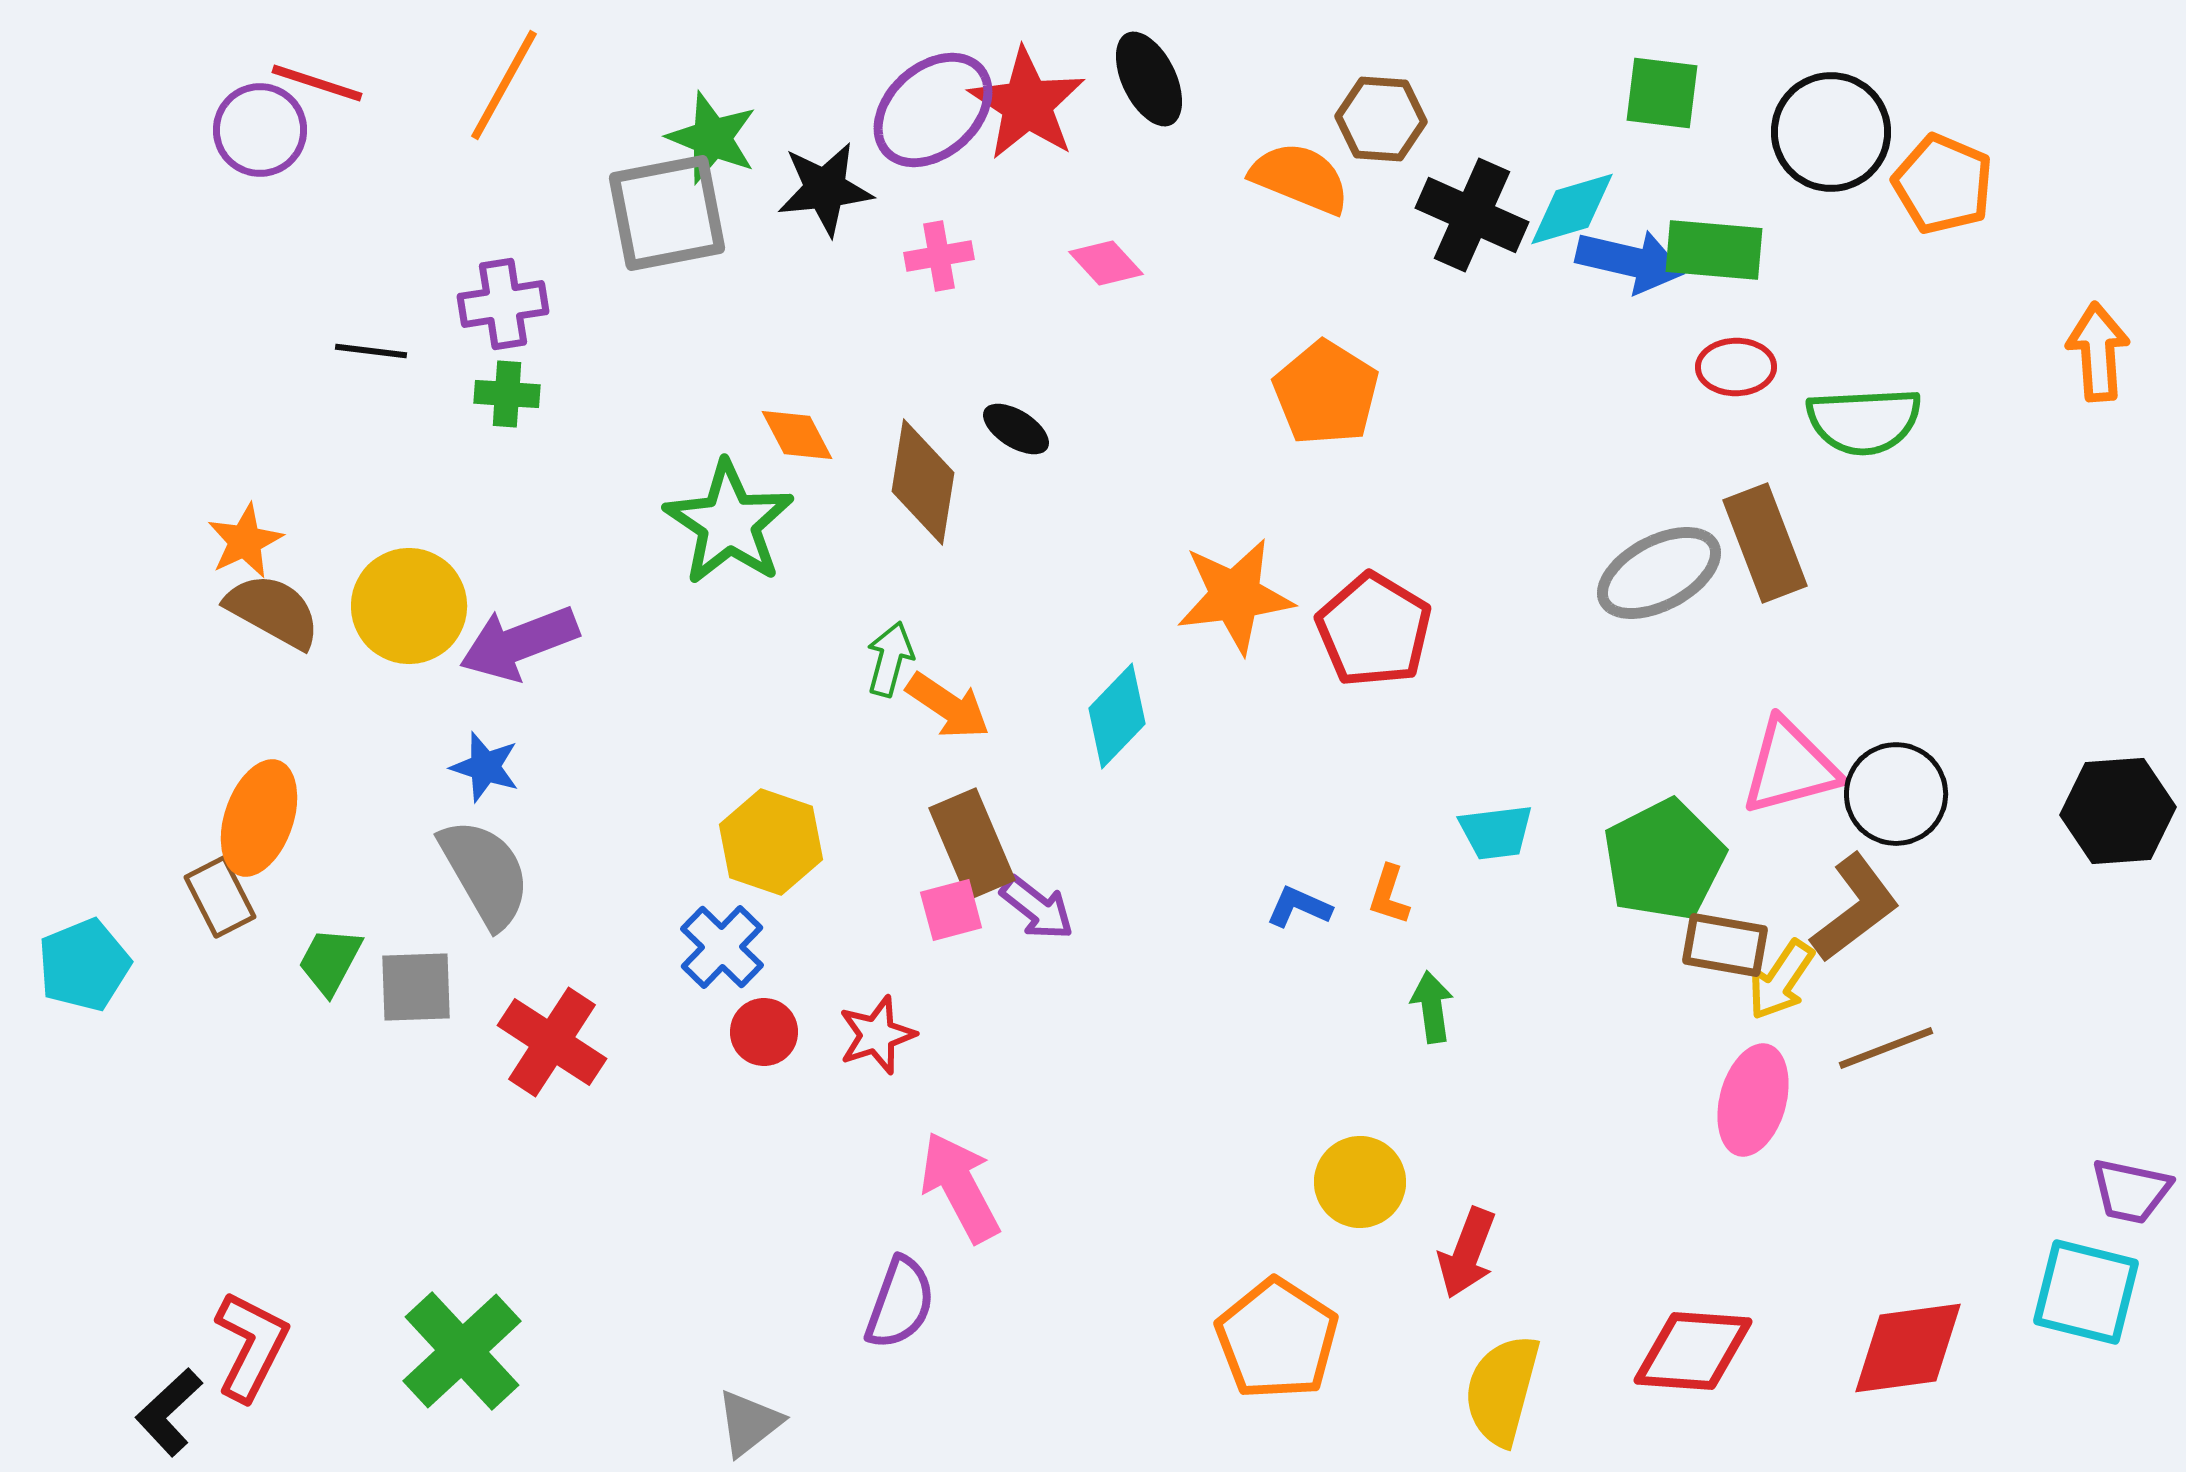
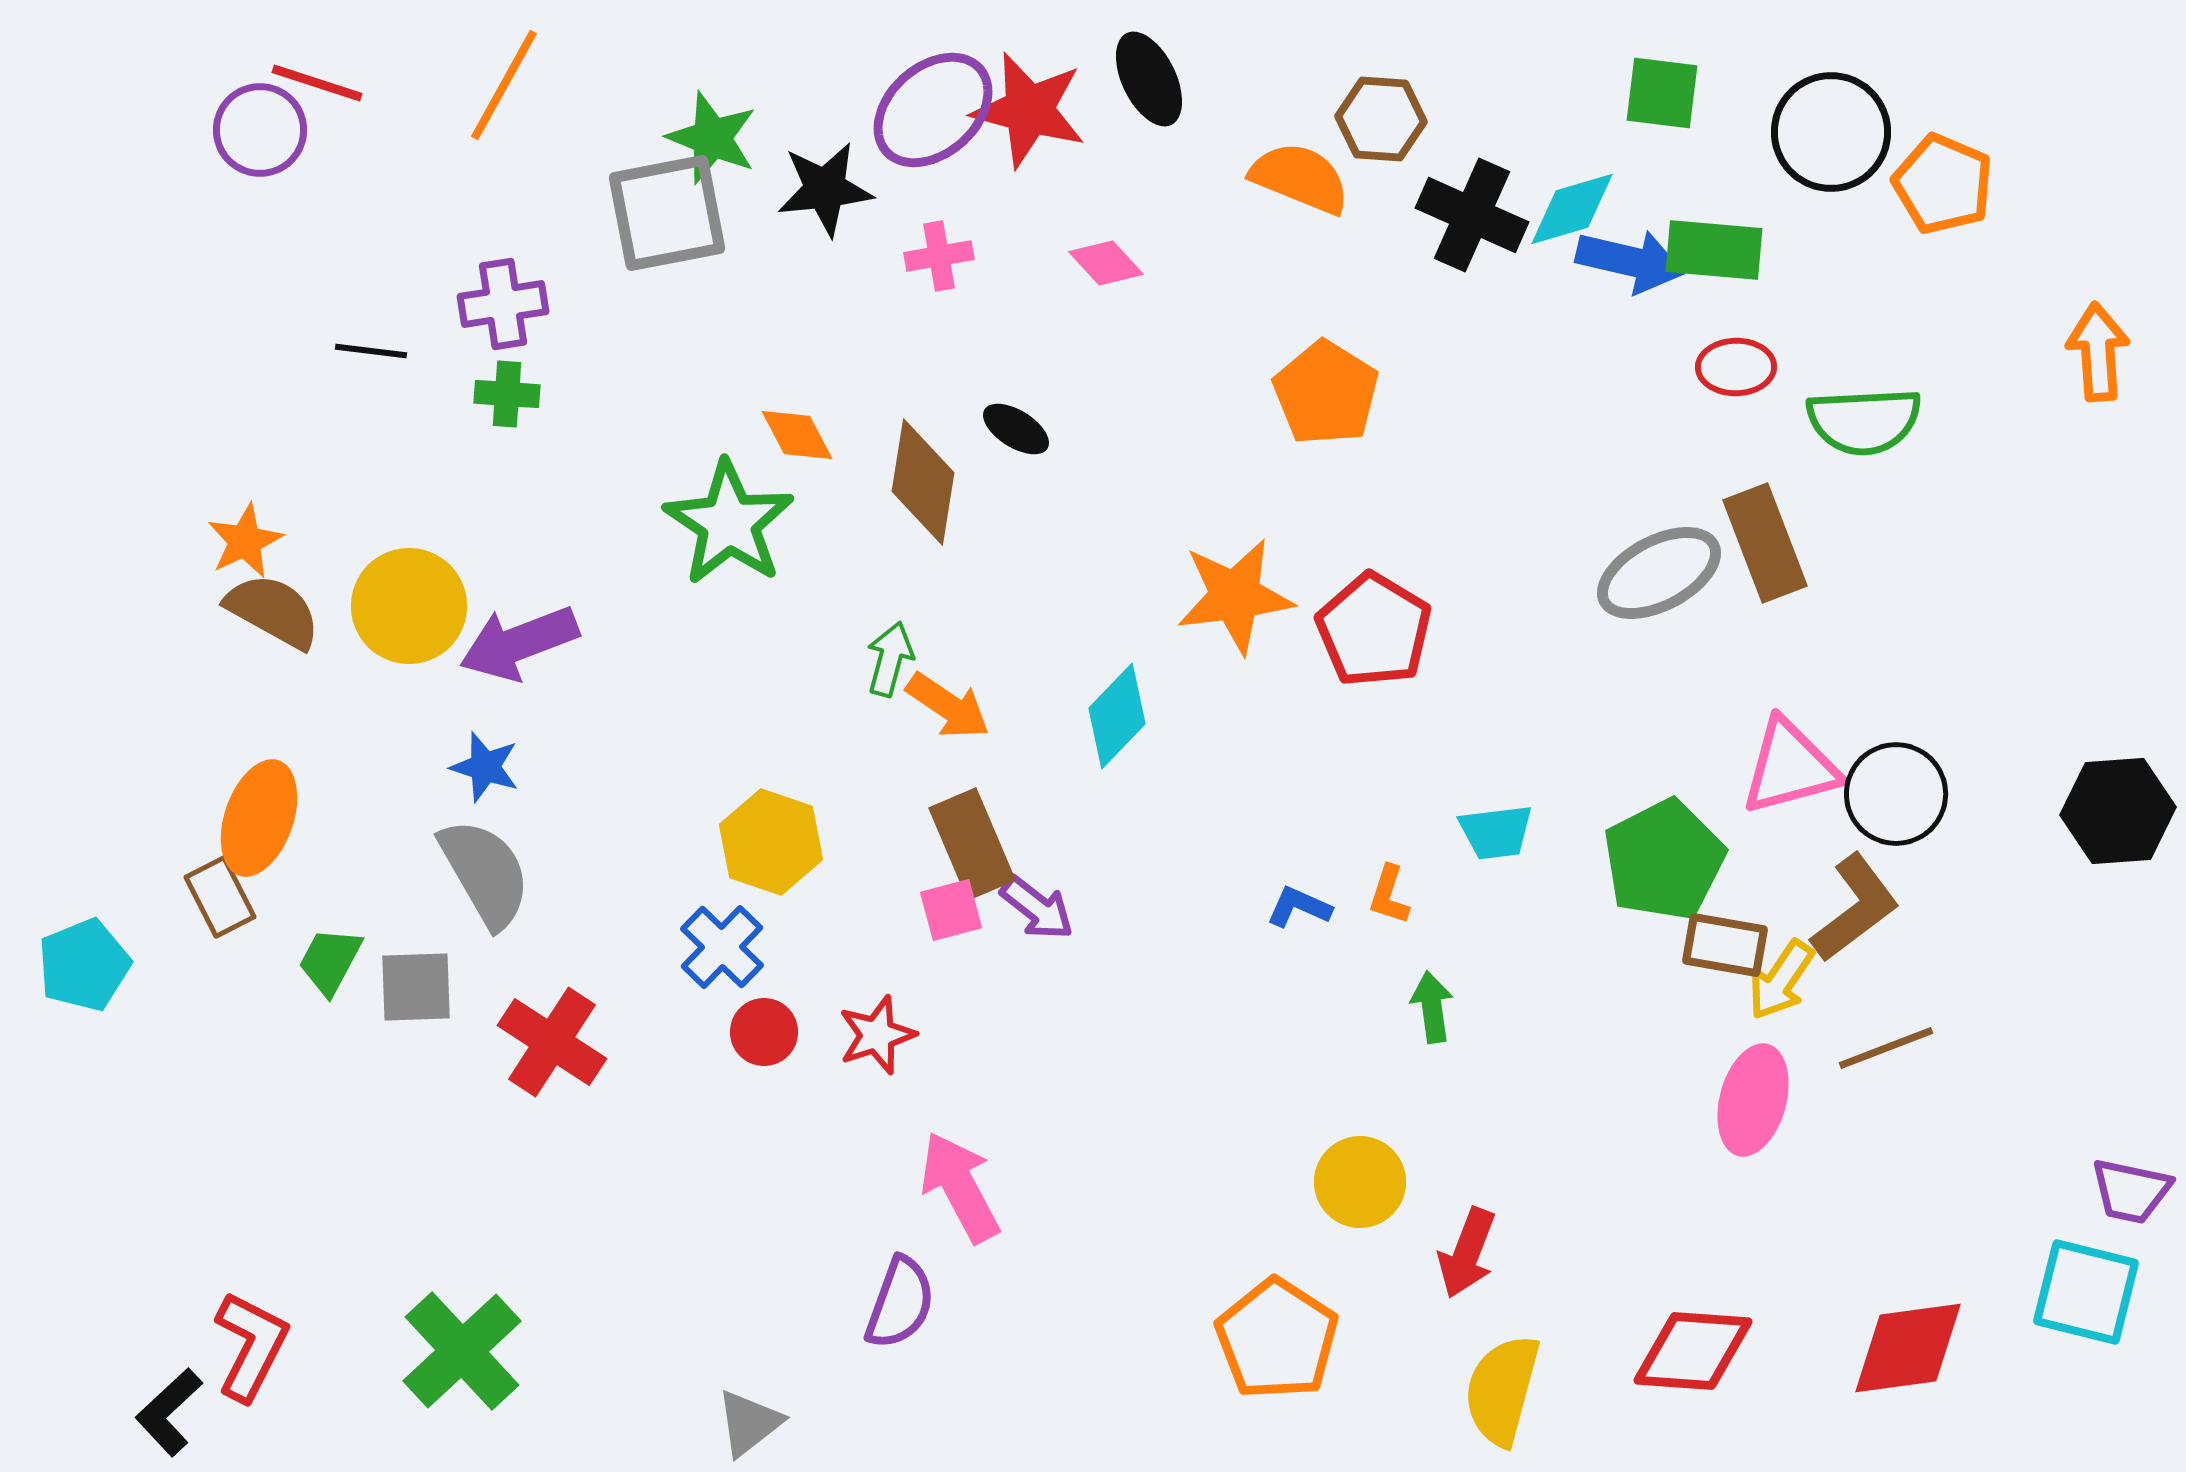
red star at (1027, 104): moved 2 px right, 6 px down; rotated 18 degrees counterclockwise
